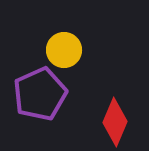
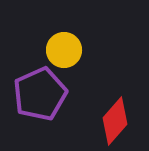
red diamond: moved 1 px up; rotated 18 degrees clockwise
